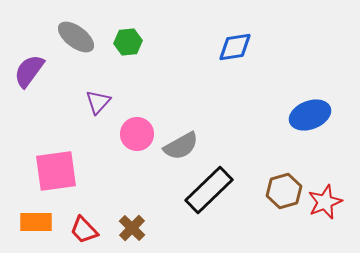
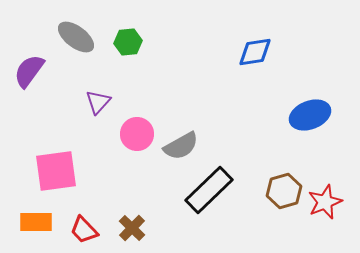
blue diamond: moved 20 px right, 5 px down
